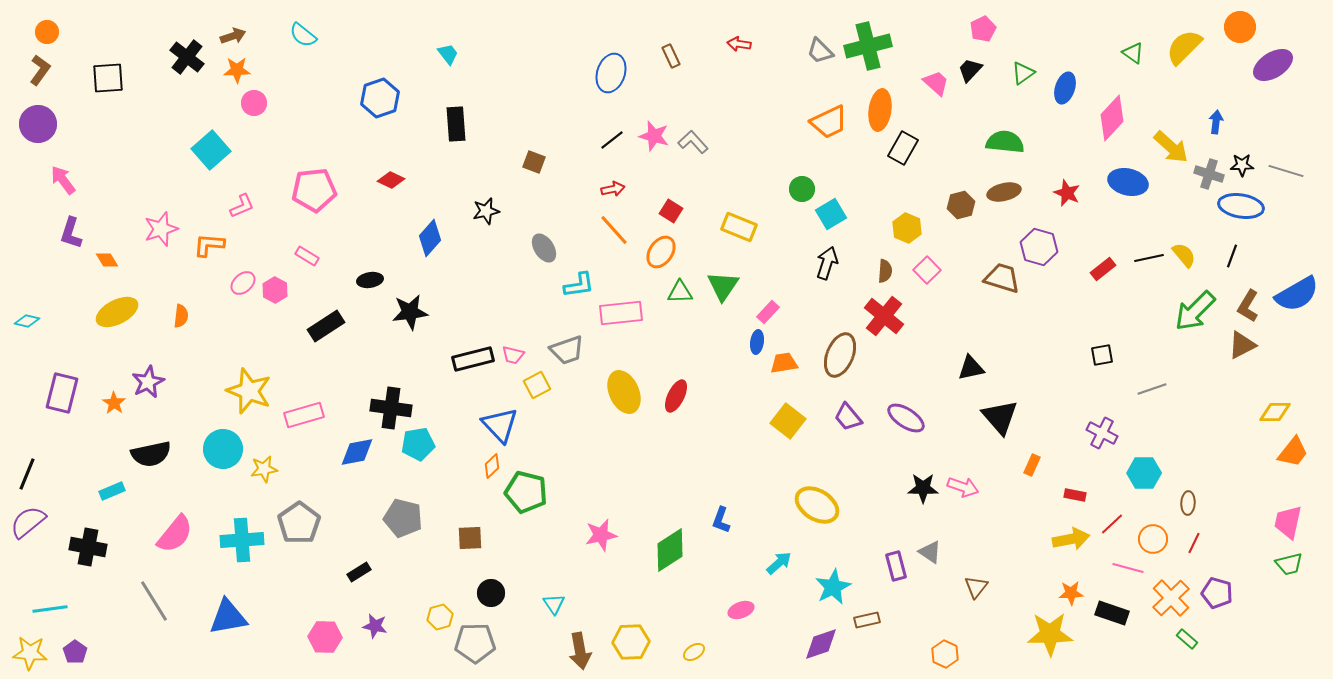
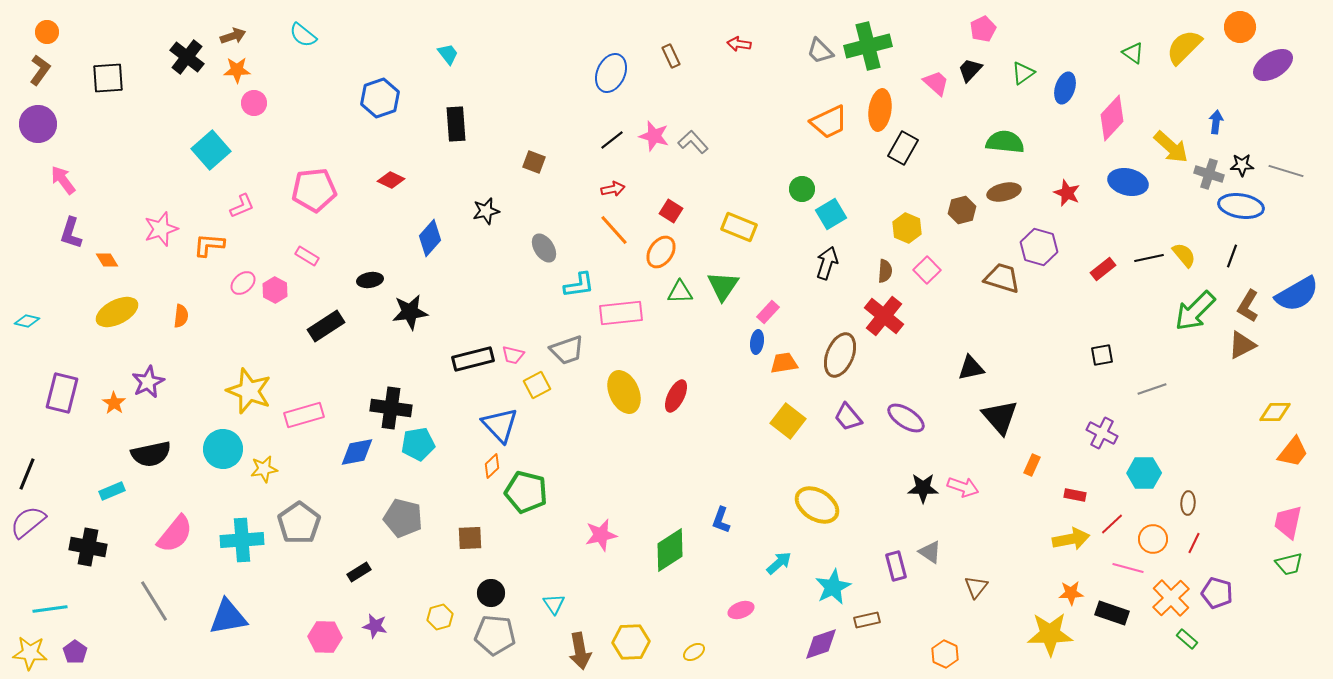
blue ellipse at (611, 73): rotated 6 degrees clockwise
brown hexagon at (961, 205): moved 1 px right, 5 px down
gray pentagon at (475, 643): moved 20 px right, 8 px up; rotated 6 degrees clockwise
